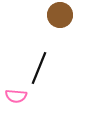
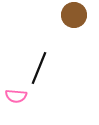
brown circle: moved 14 px right
